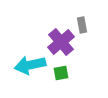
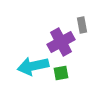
purple cross: rotated 12 degrees clockwise
cyan arrow: moved 3 px right, 1 px down
